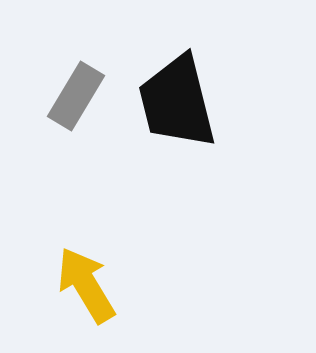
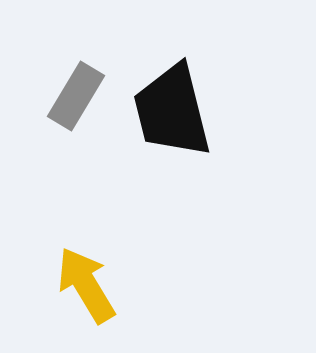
black trapezoid: moved 5 px left, 9 px down
